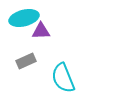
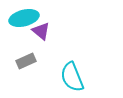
purple triangle: rotated 42 degrees clockwise
cyan semicircle: moved 9 px right, 1 px up
